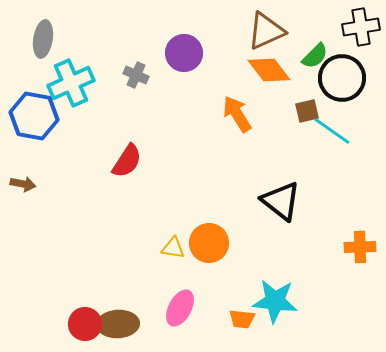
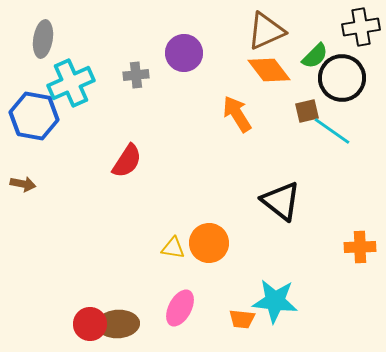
gray cross: rotated 30 degrees counterclockwise
red circle: moved 5 px right
